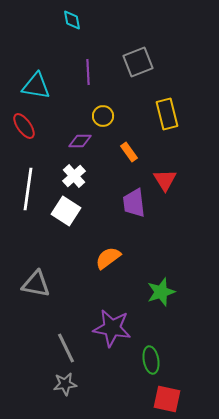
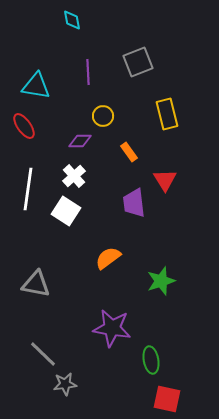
green star: moved 11 px up
gray line: moved 23 px left, 6 px down; rotated 20 degrees counterclockwise
